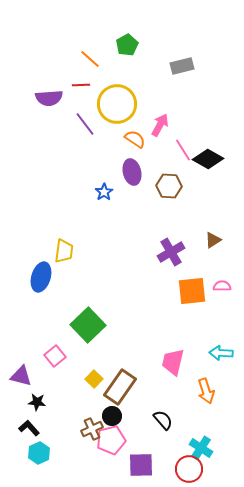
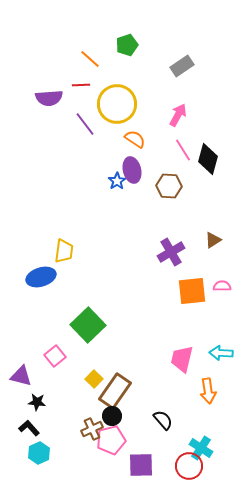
green pentagon: rotated 10 degrees clockwise
gray rectangle: rotated 20 degrees counterclockwise
pink arrow: moved 18 px right, 10 px up
black diamond: rotated 76 degrees clockwise
purple ellipse: moved 2 px up
blue star: moved 13 px right, 11 px up
blue ellipse: rotated 56 degrees clockwise
pink trapezoid: moved 9 px right, 3 px up
brown rectangle: moved 5 px left, 4 px down
orange arrow: moved 2 px right; rotated 10 degrees clockwise
red circle: moved 3 px up
